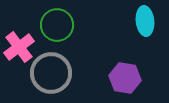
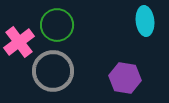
pink cross: moved 5 px up
gray circle: moved 2 px right, 2 px up
